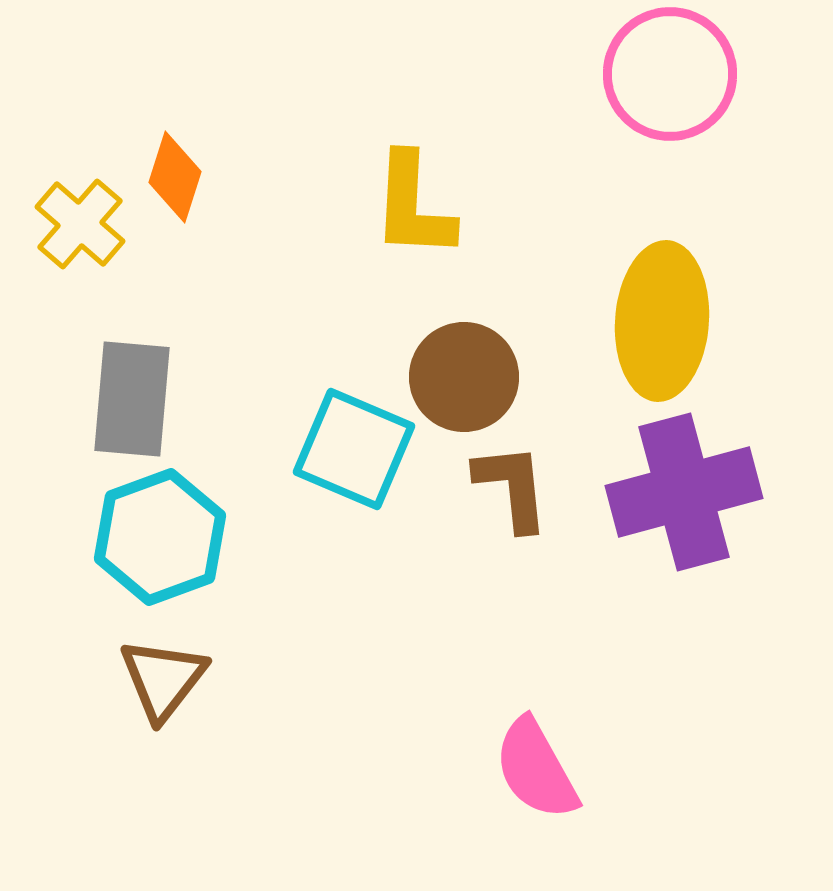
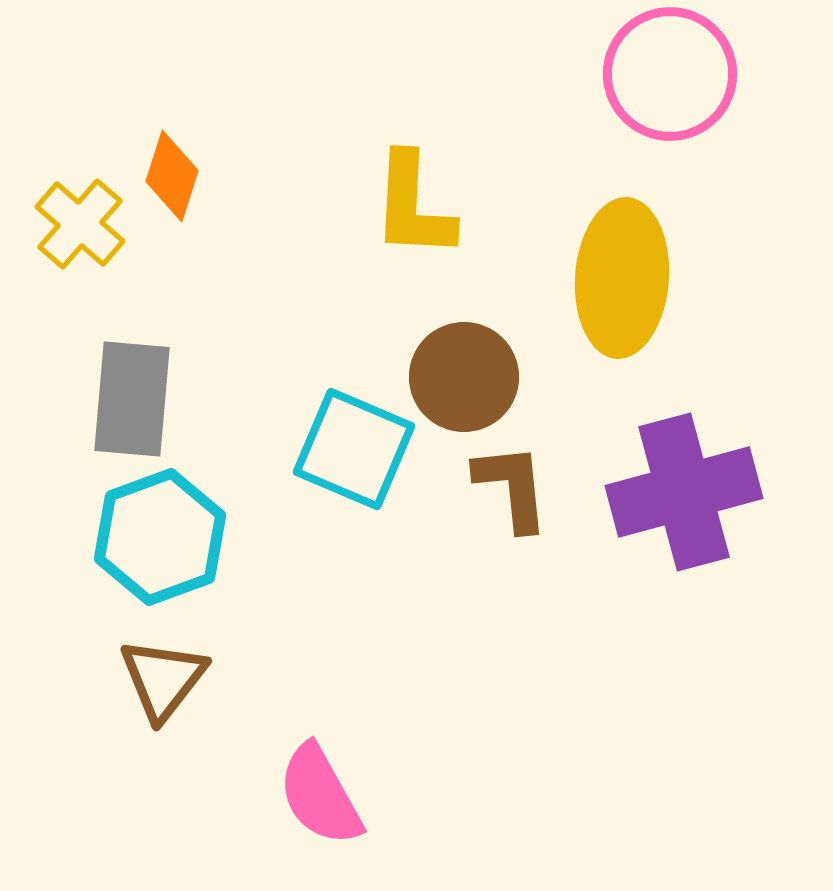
orange diamond: moved 3 px left, 1 px up
yellow ellipse: moved 40 px left, 43 px up
pink semicircle: moved 216 px left, 26 px down
